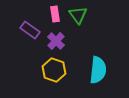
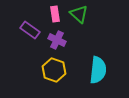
green triangle: moved 1 px right, 1 px up; rotated 12 degrees counterclockwise
purple cross: moved 1 px right, 1 px up; rotated 18 degrees counterclockwise
